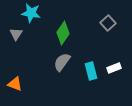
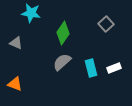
gray square: moved 2 px left, 1 px down
gray triangle: moved 9 px down; rotated 40 degrees counterclockwise
gray semicircle: rotated 12 degrees clockwise
cyan rectangle: moved 3 px up
